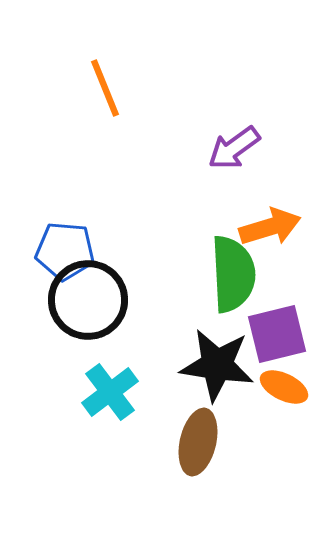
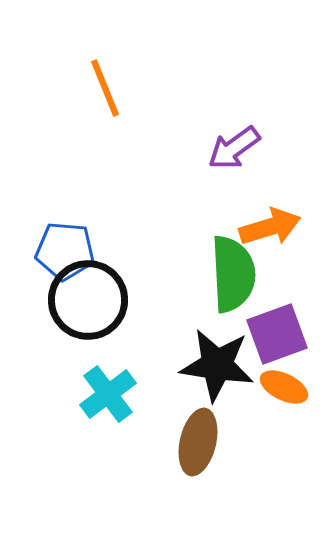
purple square: rotated 6 degrees counterclockwise
cyan cross: moved 2 px left, 2 px down
